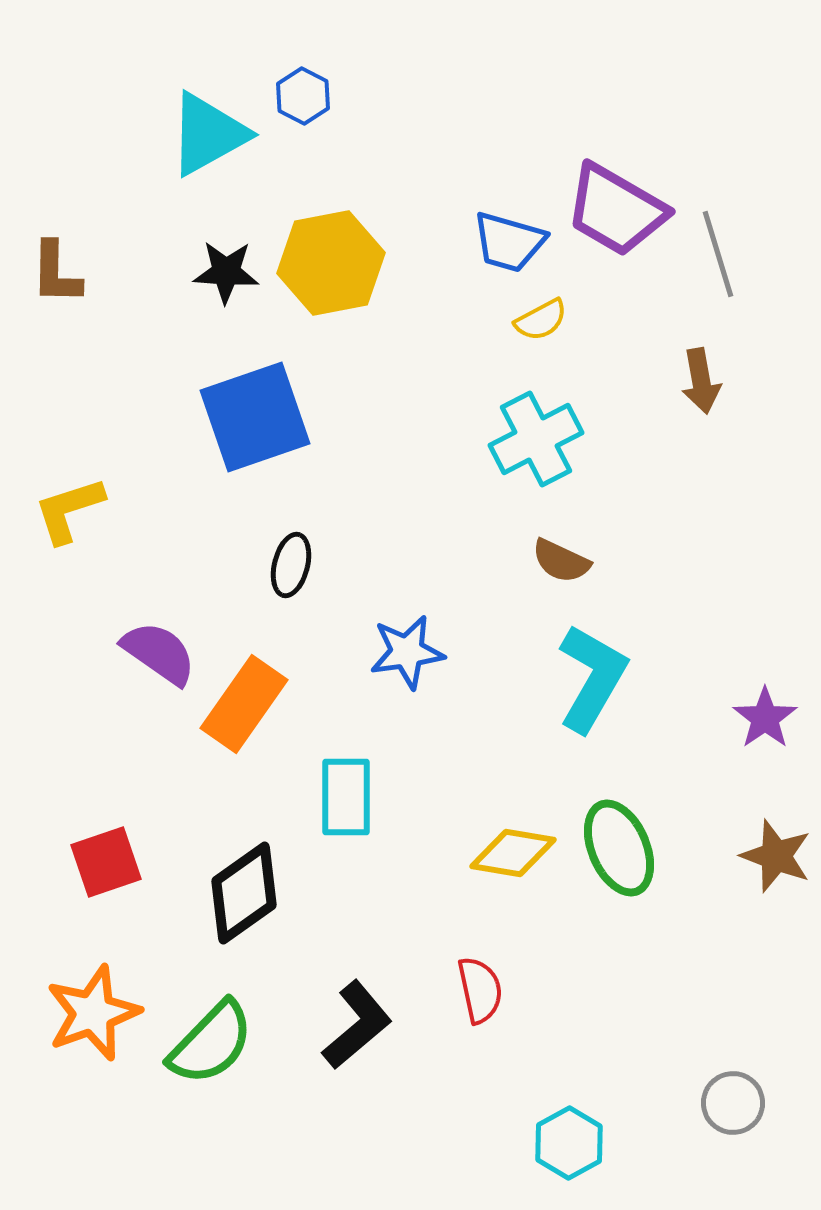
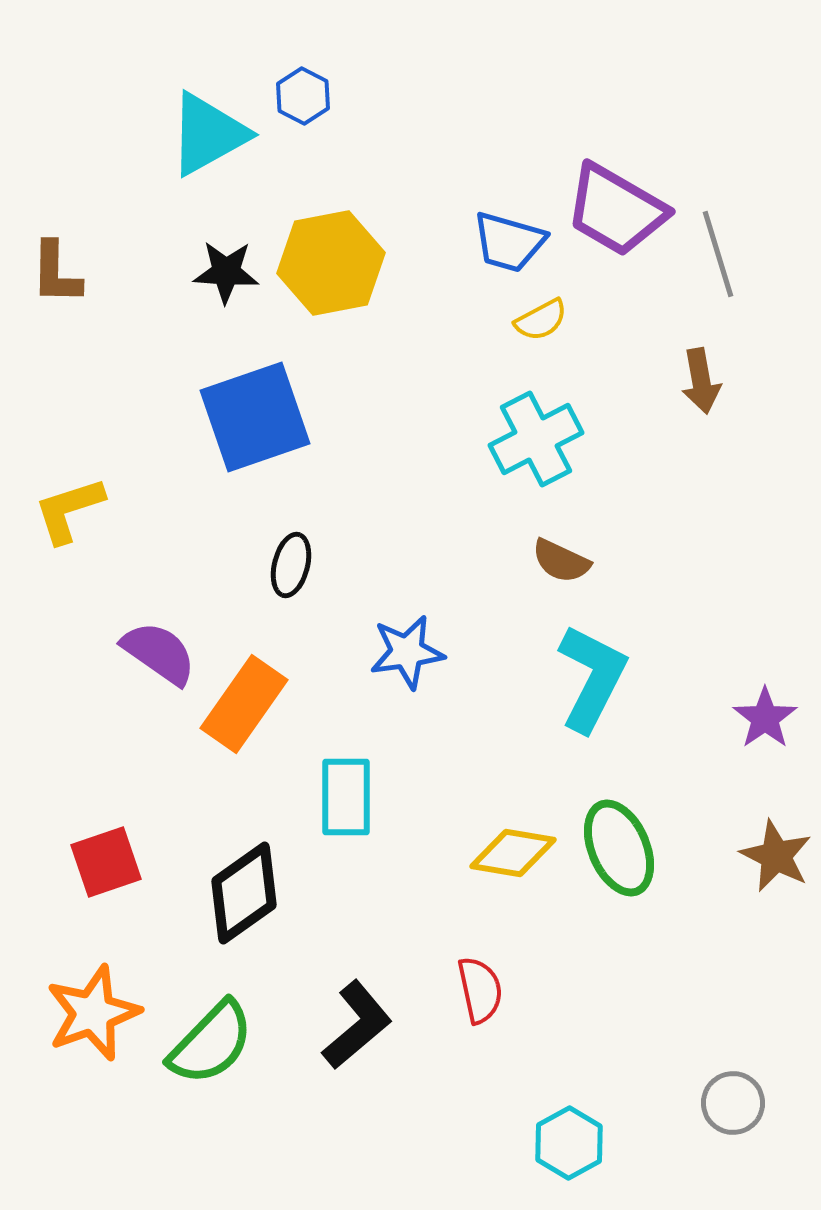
cyan L-shape: rotated 3 degrees counterclockwise
brown star: rotated 6 degrees clockwise
